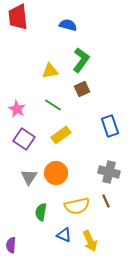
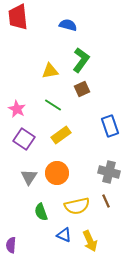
orange circle: moved 1 px right
green semicircle: rotated 30 degrees counterclockwise
